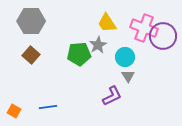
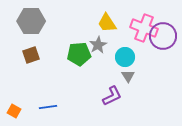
brown square: rotated 30 degrees clockwise
